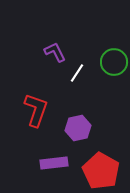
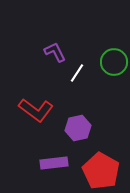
red L-shape: rotated 108 degrees clockwise
